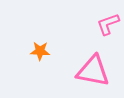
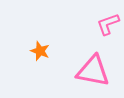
orange star: rotated 18 degrees clockwise
